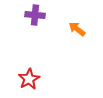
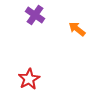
purple cross: rotated 30 degrees clockwise
